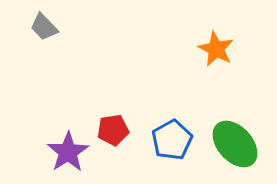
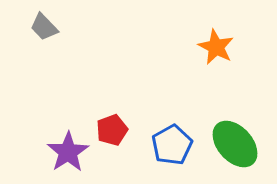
orange star: moved 2 px up
red pentagon: moved 1 px left; rotated 12 degrees counterclockwise
blue pentagon: moved 5 px down
